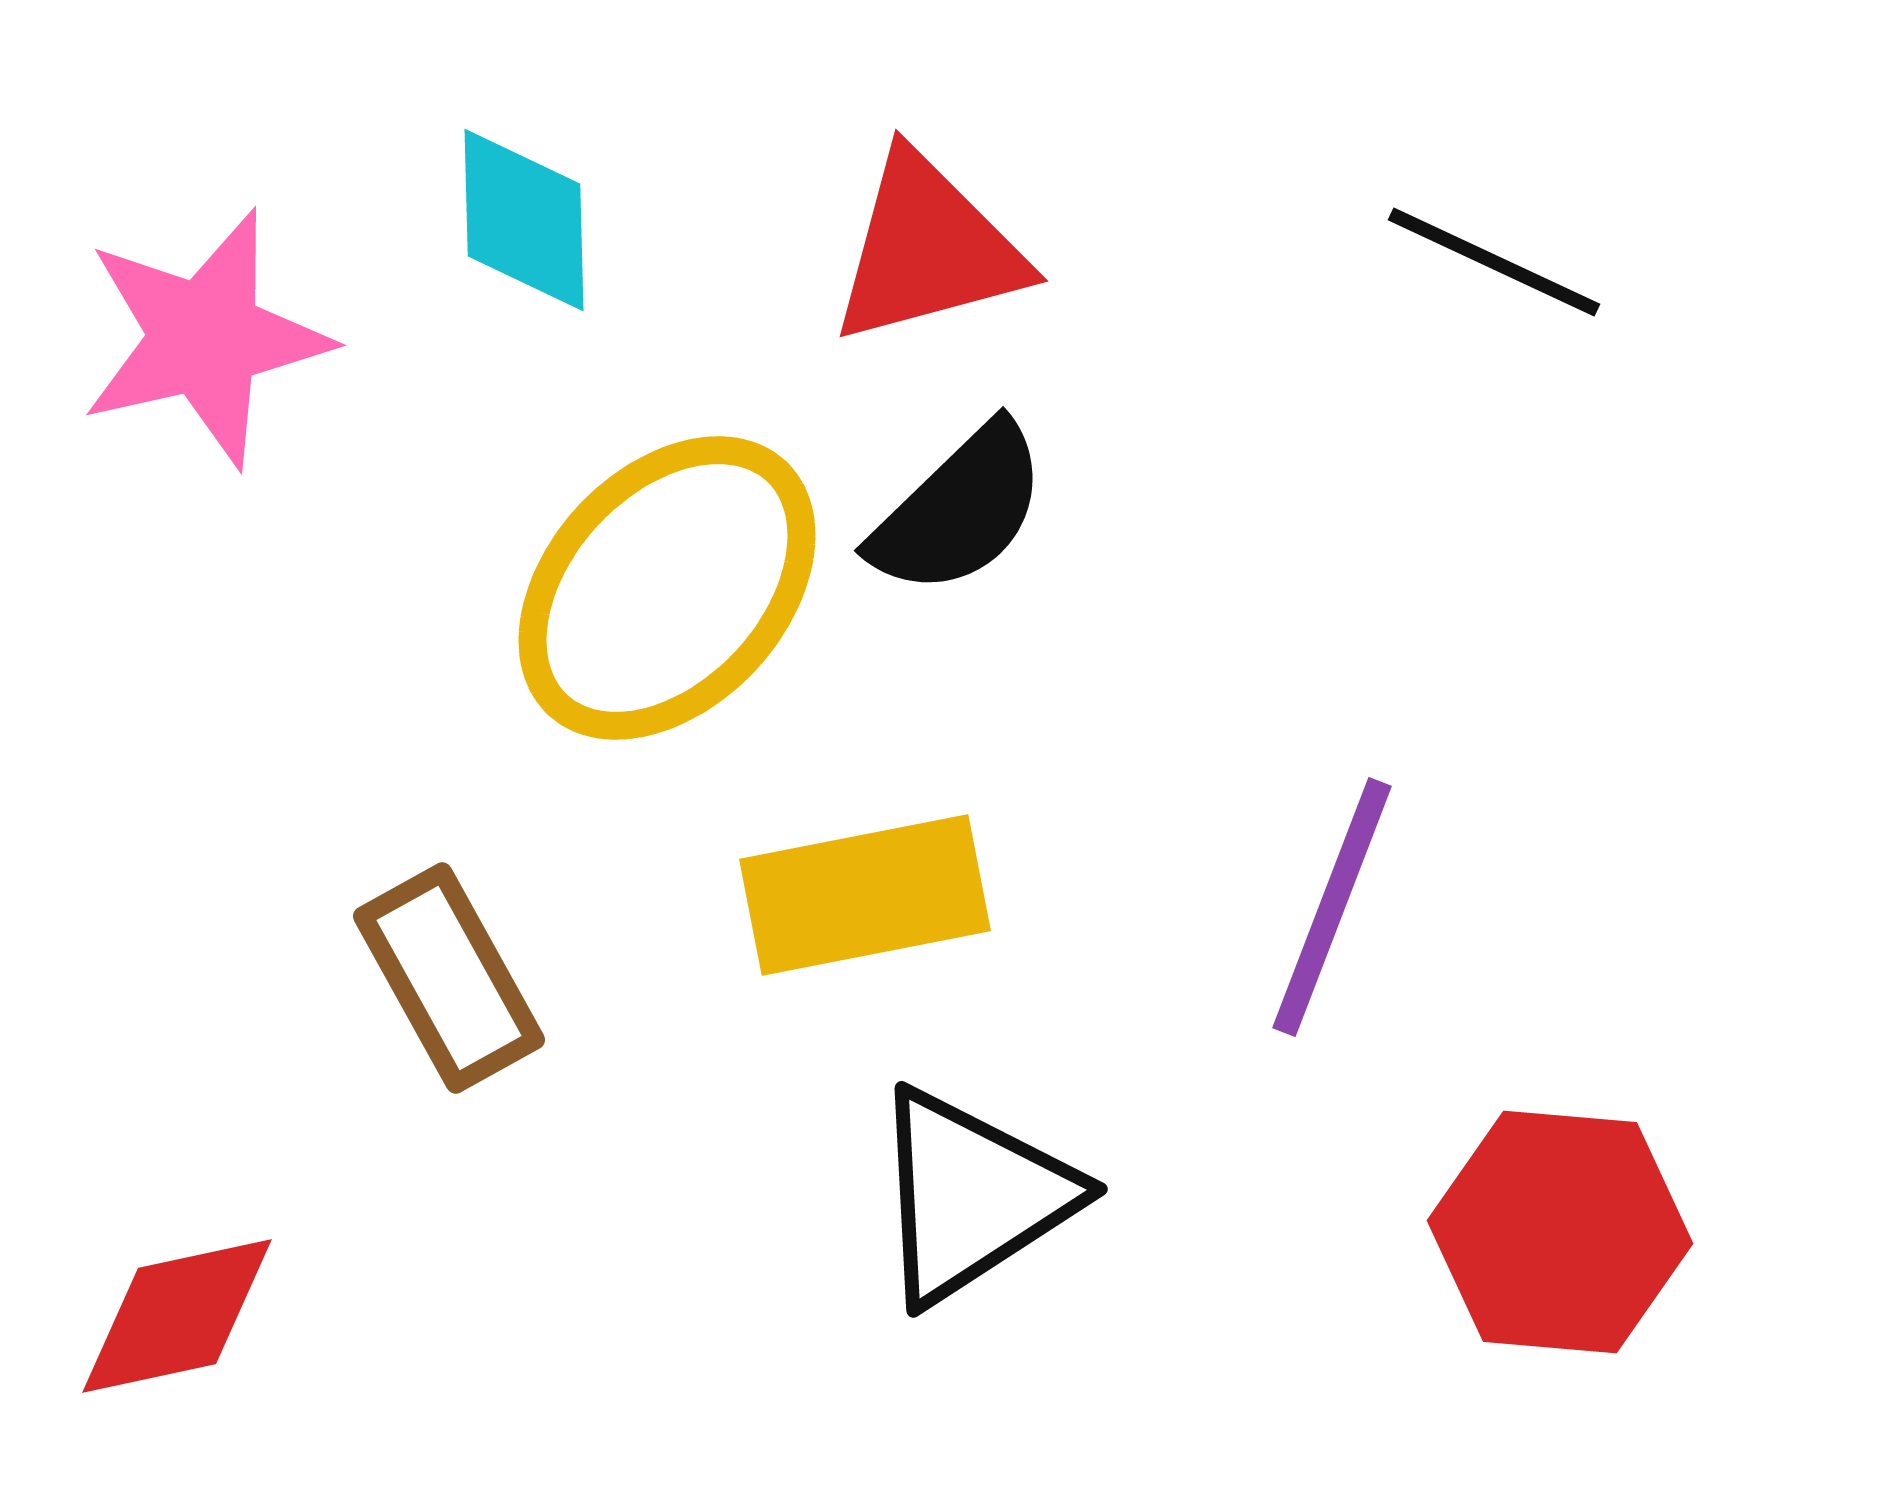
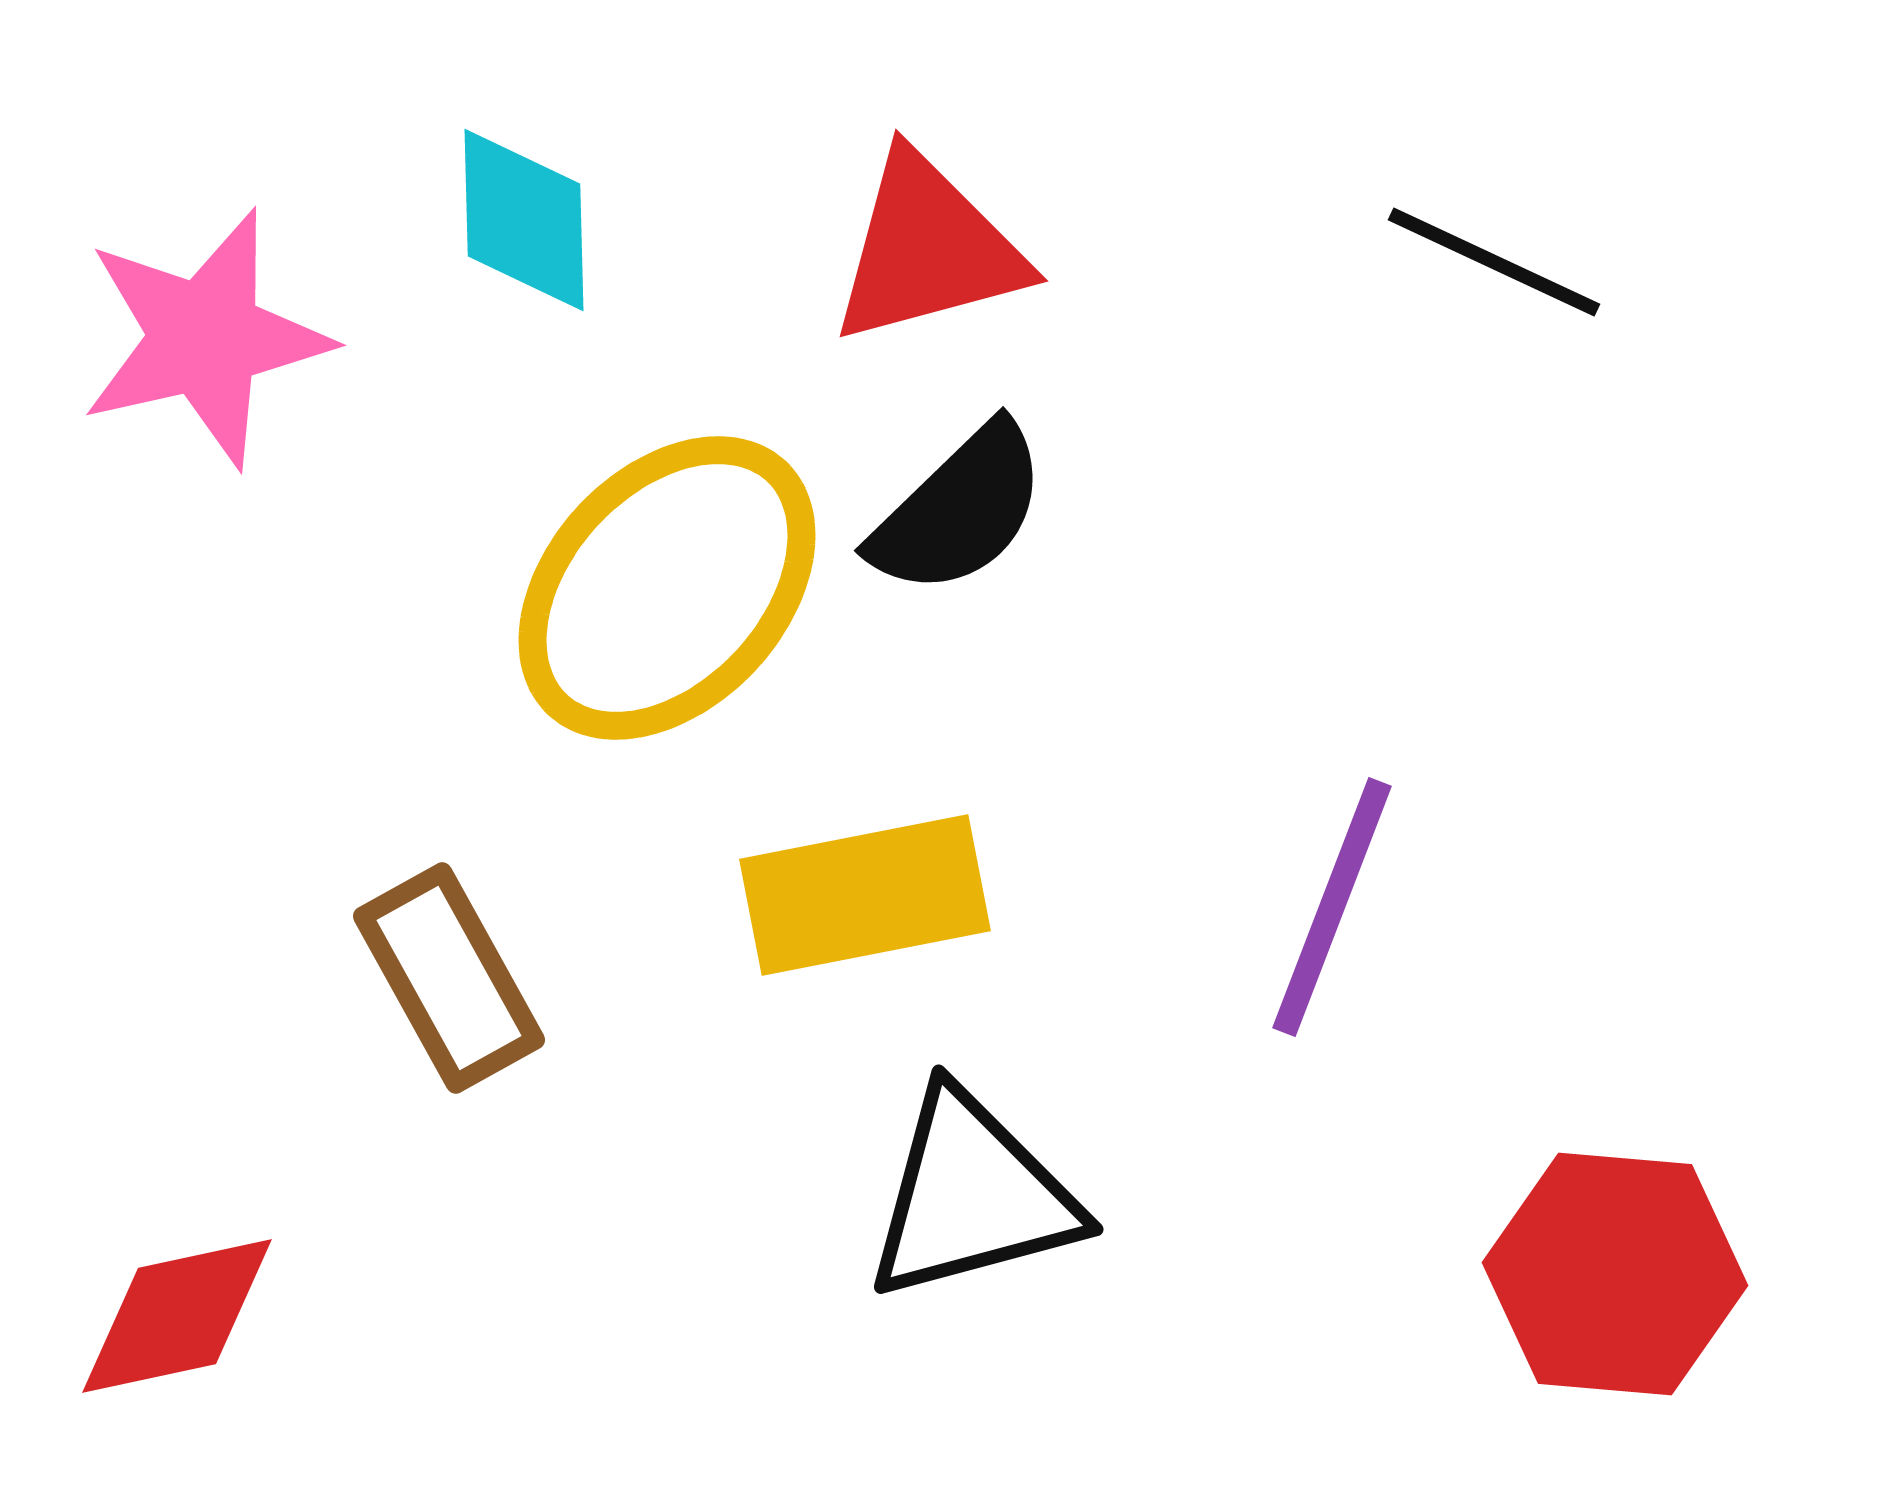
black triangle: rotated 18 degrees clockwise
red hexagon: moved 55 px right, 42 px down
